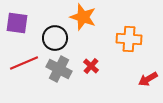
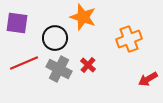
orange cross: rotated 25 degrees counterclockwise
red cross: moved 3 px left, 1 px up
